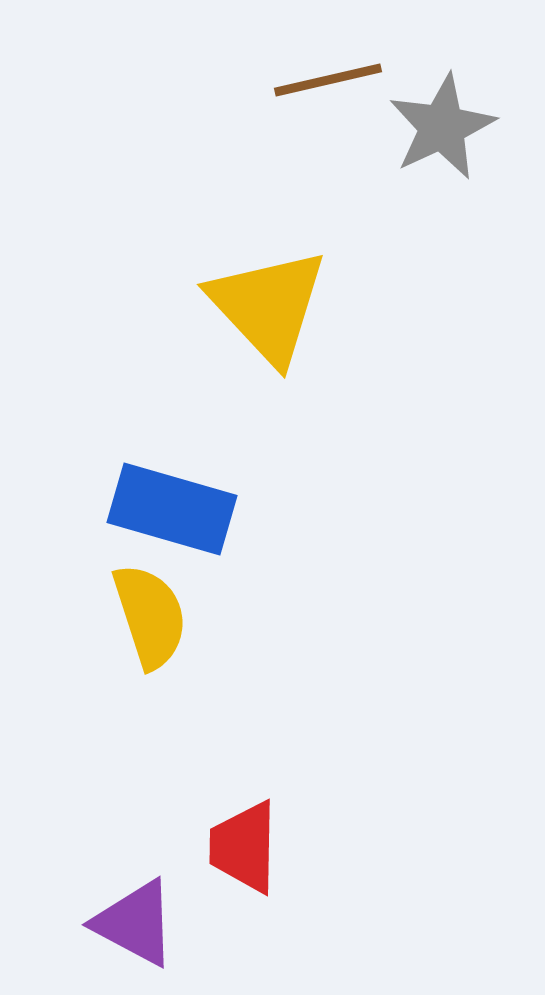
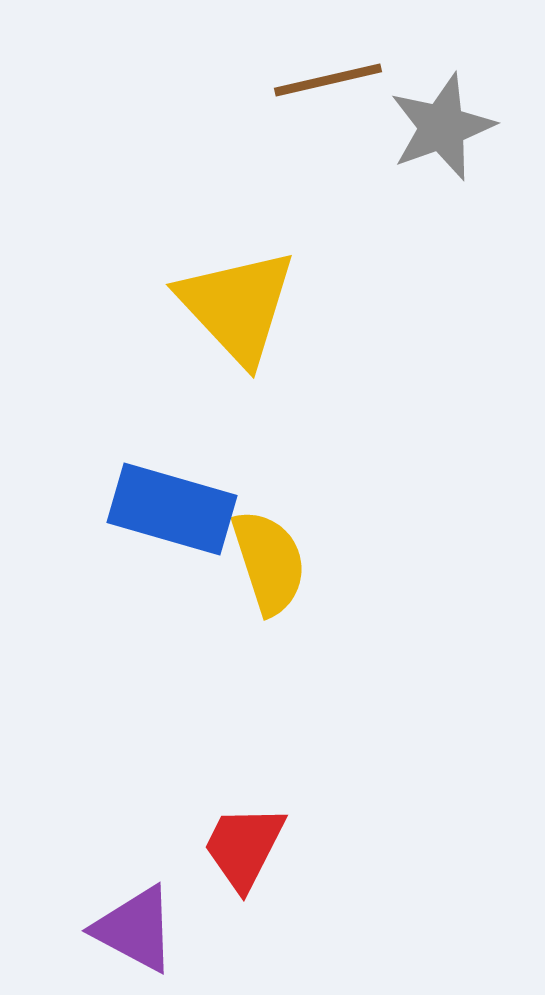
gray star: rotated 5 degrees clockwise
yellow triangle: moved 31 px left
yellow semicircle: moved 119 px right, 54 px up
red trapezoid: rotated 26 degrees clockwise
purple triangle: moved 6 px down
